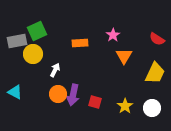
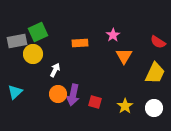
green square: moved 1 px right, 1 px down
red semicircle: moved 1 px right, 3 px down
cyan triangle: rotated 49 degrees clockwise
white circle: moved 2 px right
